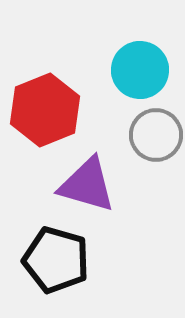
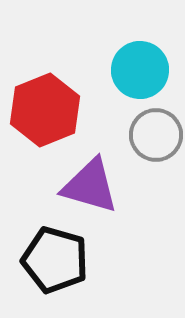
purple triangle: moved 3 px right, 1 px down
black pentagon: moved 1 px left
